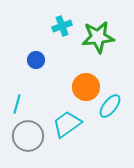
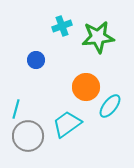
cyan line: moved 1 px left, 5 px down
